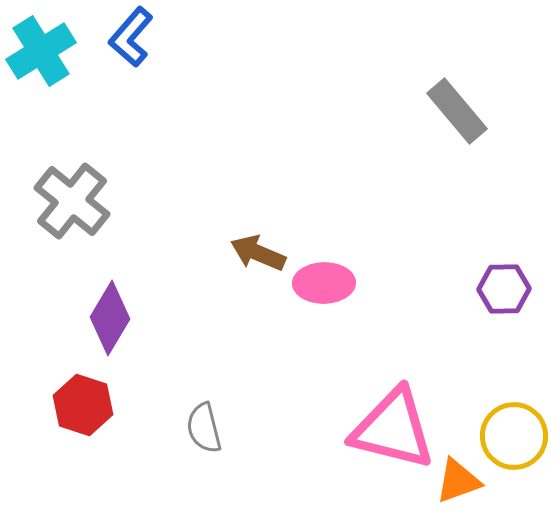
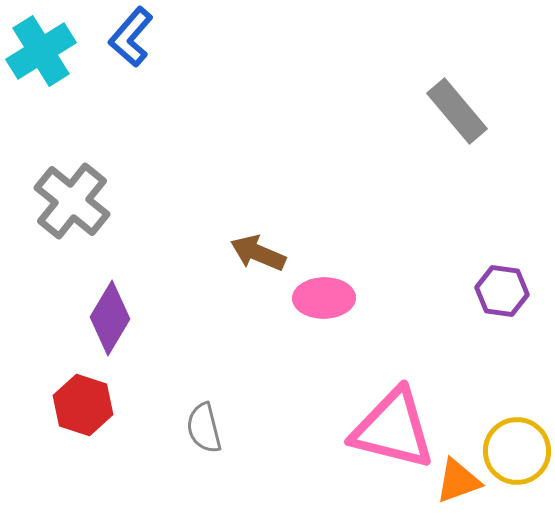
pink ellipse: moved 15 px down
purple hexagon: moved 2 px left, 2 px down; rotated 9 degrees clockwise
yellow circle: moved 3 px right, 15 px down
